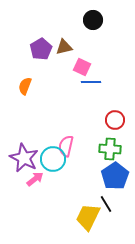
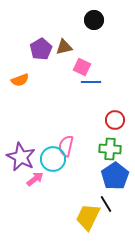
black circle: moved 1 px right
orange semicircle: moved 5 px left, 6 px up; rotated 132 degrees counterclockwise
purple star: moved 3 px left, 1 px up
